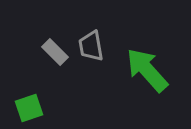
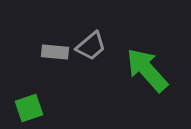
gray trapezoid: rotated 120 degrees counterclockwise
gray rectangle: rotated 40 degrees counterclockwise
